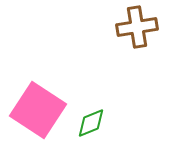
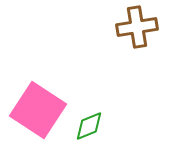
green diamond: moved 2 px left, 3 px down
